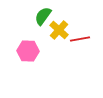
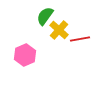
green semicircle: moved 2 px right
pink hexagon: moved 3 px left, 4 px down; rotated 25 degrees counterclockwise
